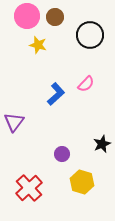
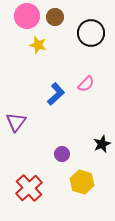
black circle: moved 1 px right, 2 px up
purple triangle: moved 2 px right
